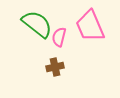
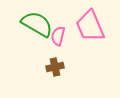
green semicircle: rotated 8 degrees counterclockwise
pink semicircle: moved 1 px left, 1 px up
